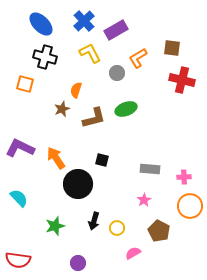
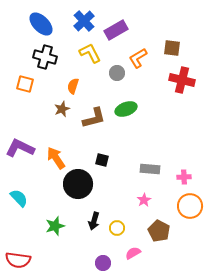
orange semicircle: moved 3 px left, 4 px up
purple circle: moved 25 px right
